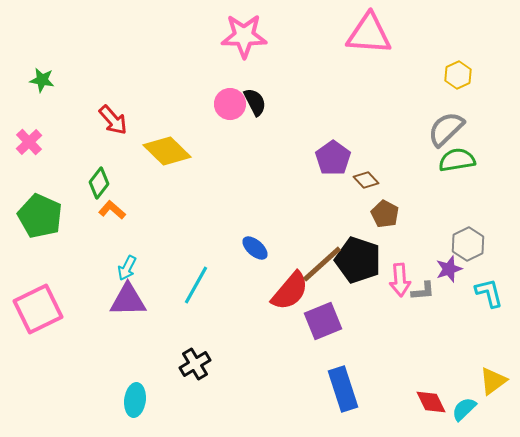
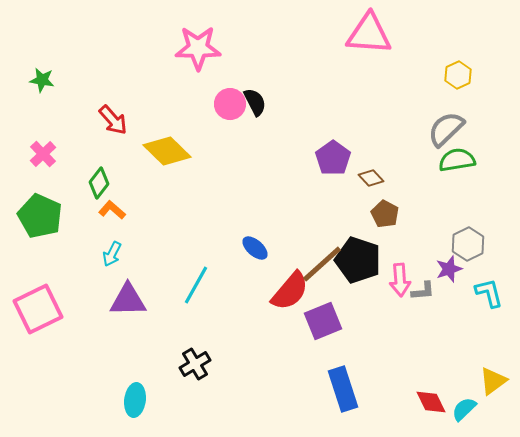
pink star: moved 46 px left, 12 px down
pink cross: moved 14 px right, 12 px down
brown diamond: moved 5 px right, 2 px up
cyan arrow: moved 15 px left, 14 px up
